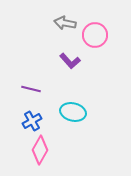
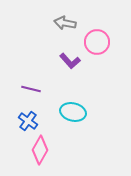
pink circle: moved 2 px right, 7 px down
blue cross: moved 4 px left; rotated 24 degrees counterclockwise
